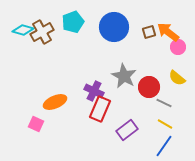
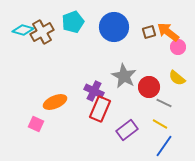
yellow line: moved 5 px left
